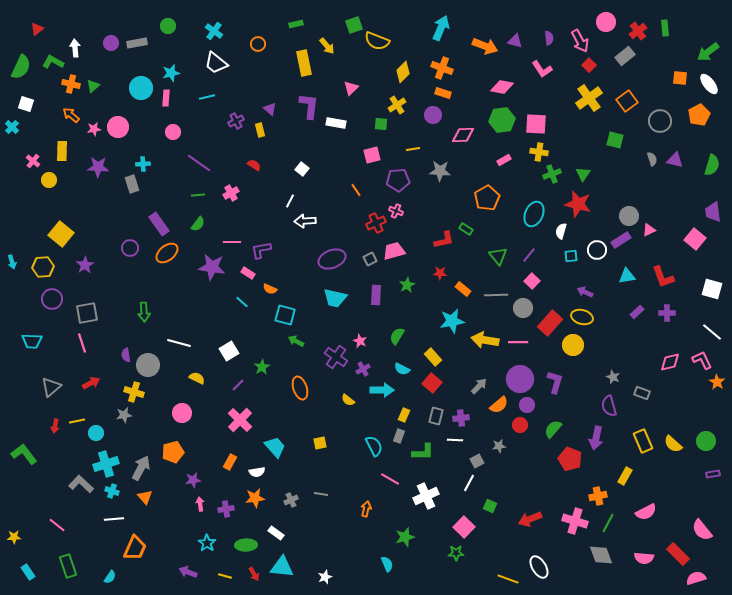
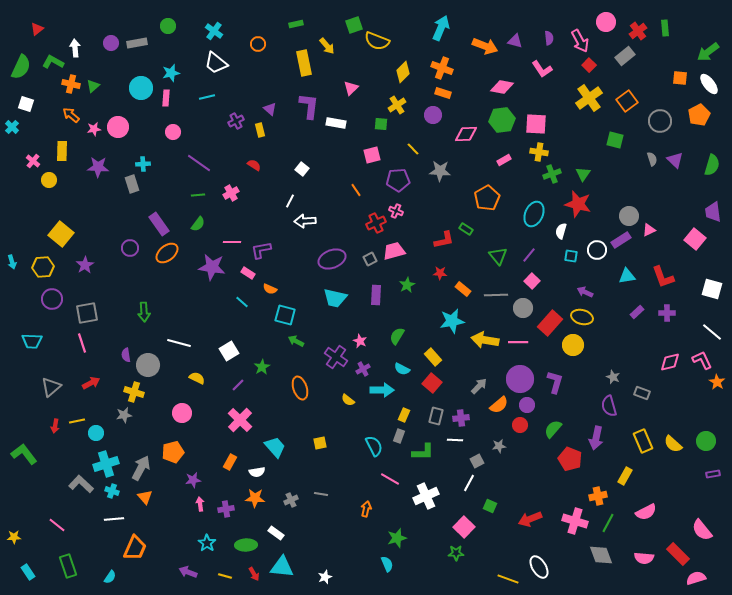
pink diamond at (463, 135): moved 3 px right, 1 px up
yellow line at (413, 149): rotated 56 degrees clockwise
purple triangle at (675, 160): rotated 30 degrees clockwise
cyan square at (571, 256): rotated 16 degrees clockwise
orange star at (255, 498): rotated 12 degrees clockwise
green star at (405, 537): moved 8 px left, 1 px down
